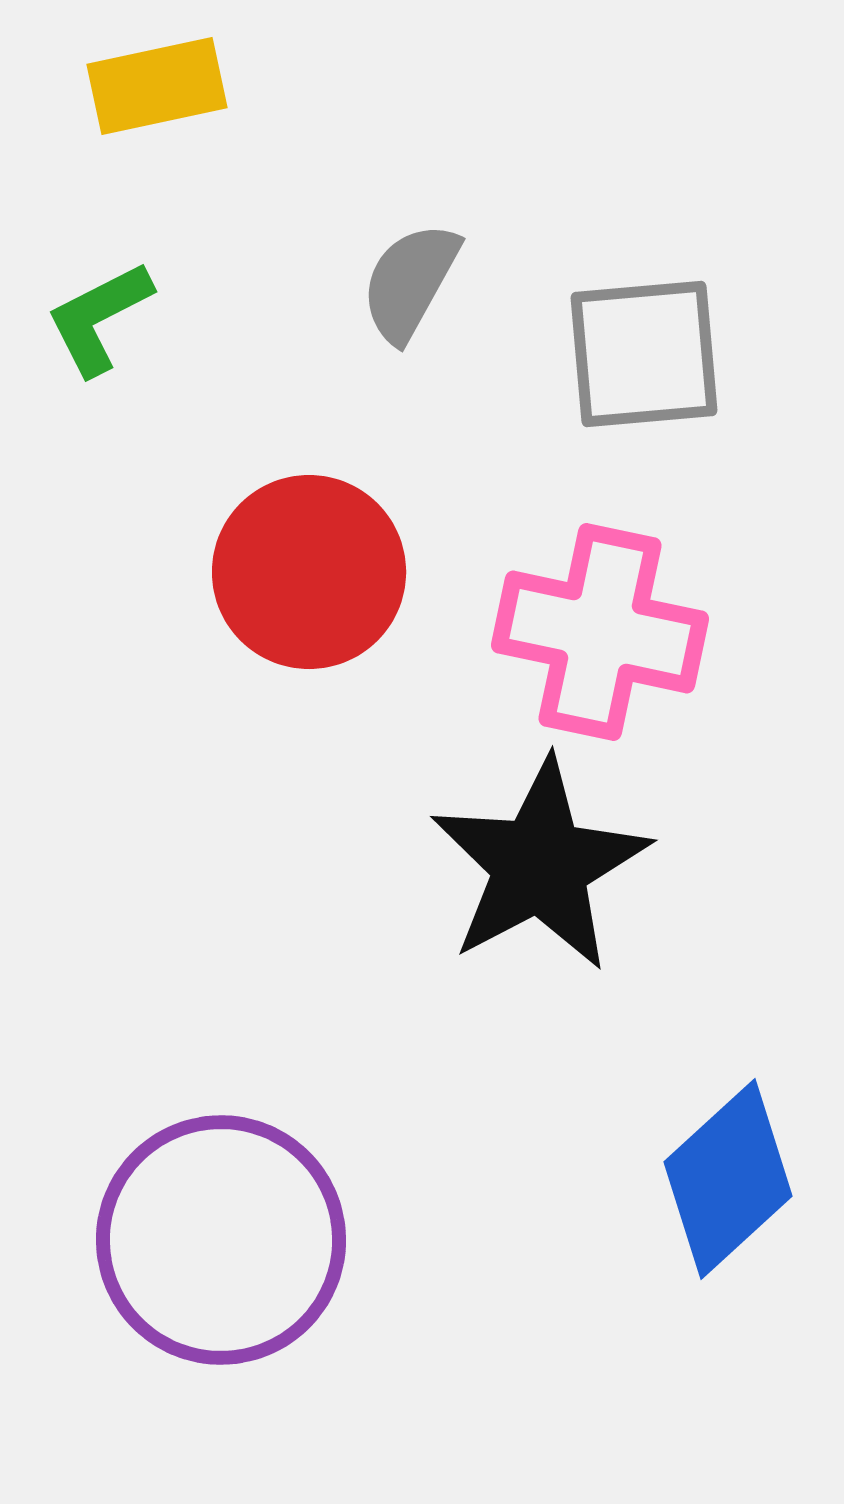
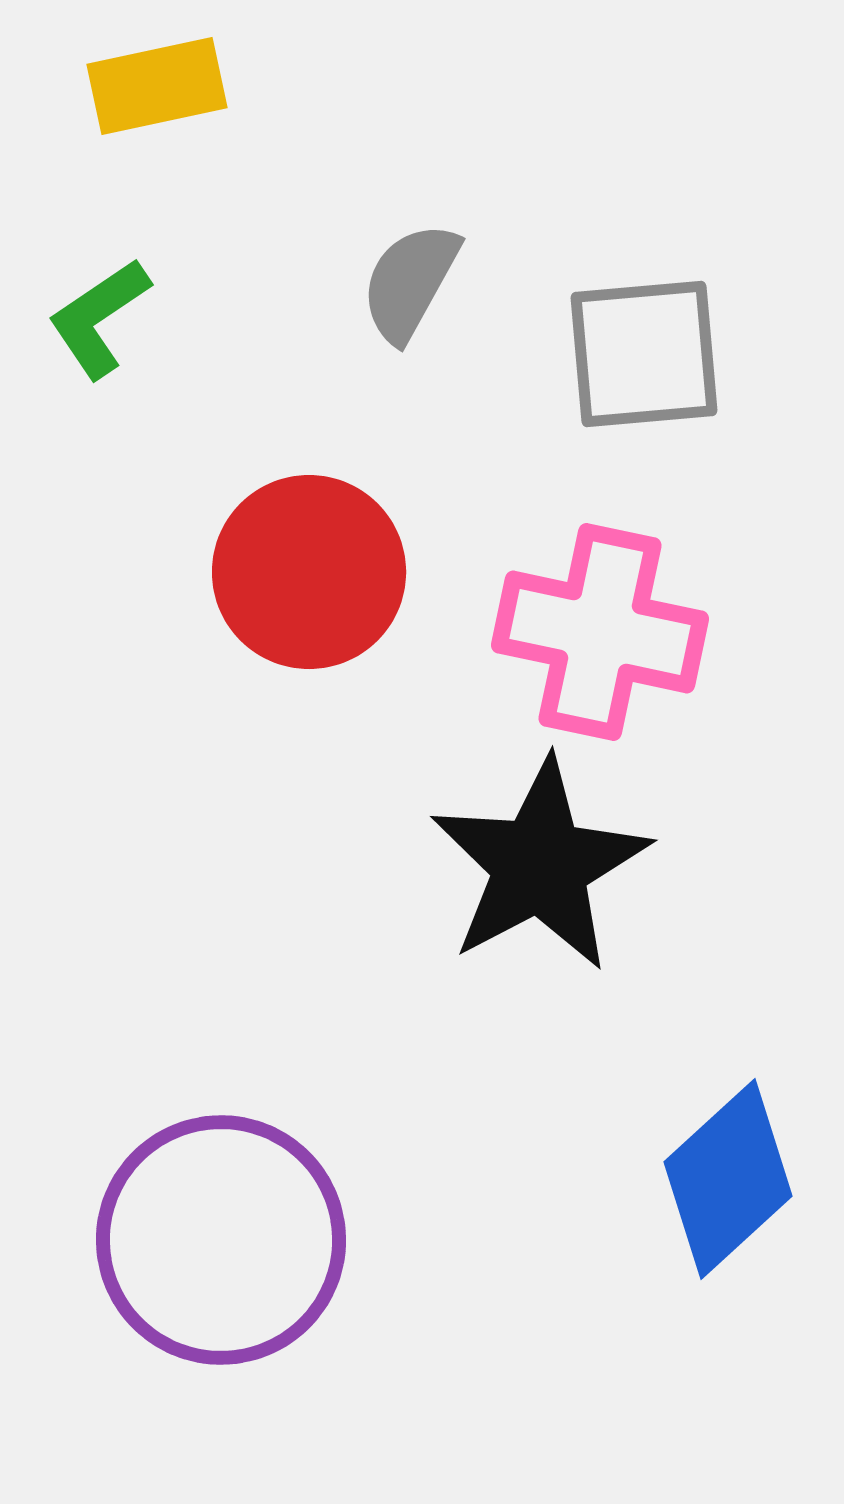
green L-shape: rotated 7 degrees counterclockwise
